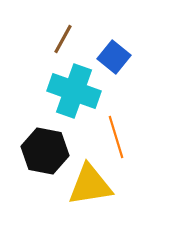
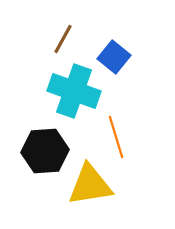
black hexagon: rotated 15 degrees counterclockwise
